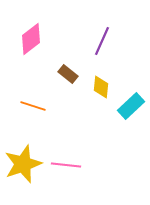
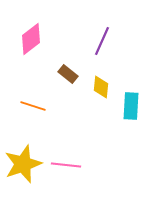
cyan rectangle: rotated 44 degrees counterclockwise
